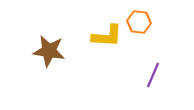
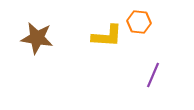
brown star: moved 12 px left, 13 px up
